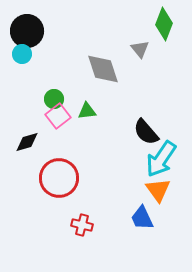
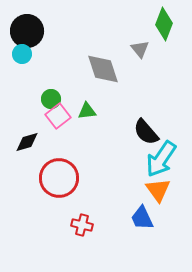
green circle: moved 3 px left
